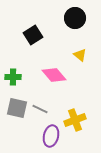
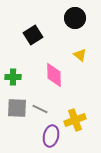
pink diamond: rotated 40 degrees clockwise
gray square: rotated 10 degrees counterclockwise
